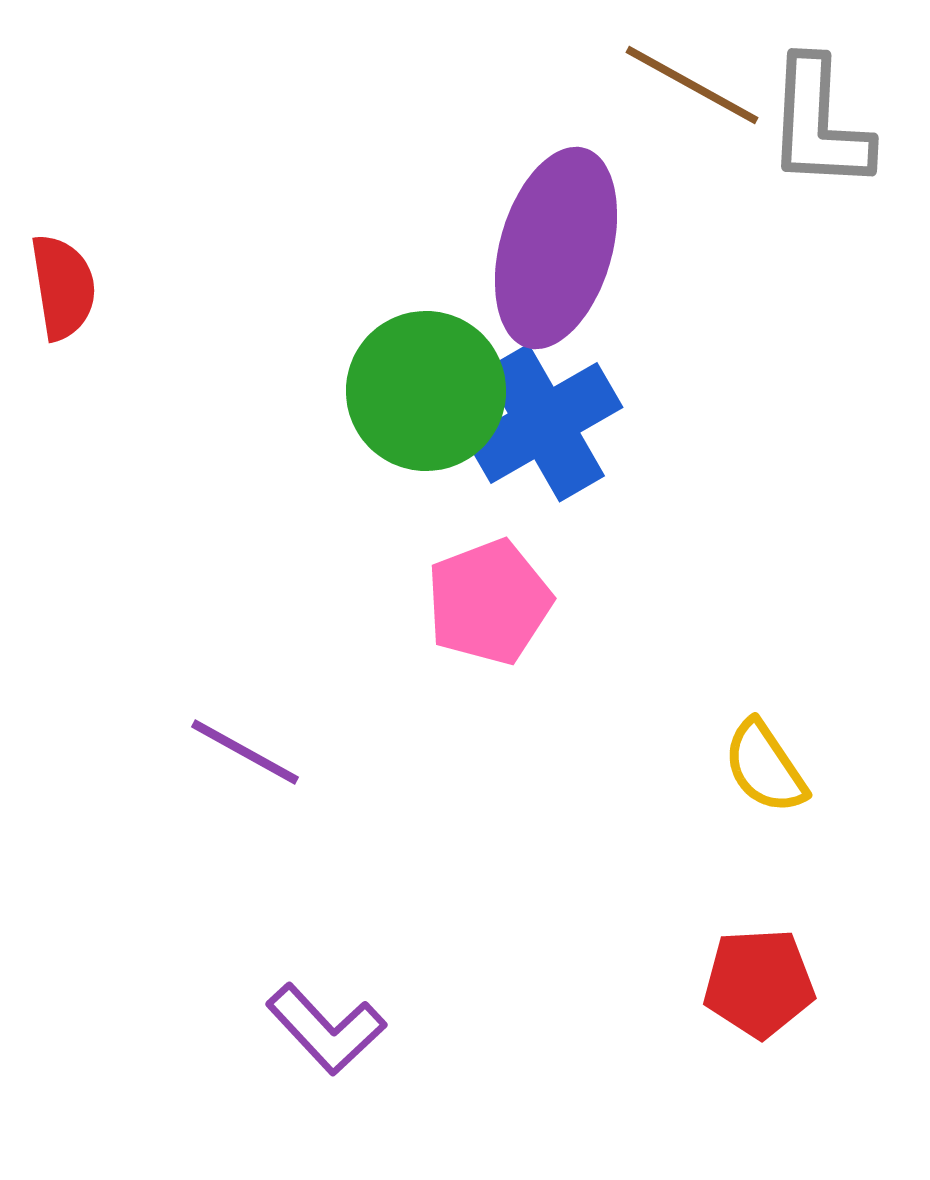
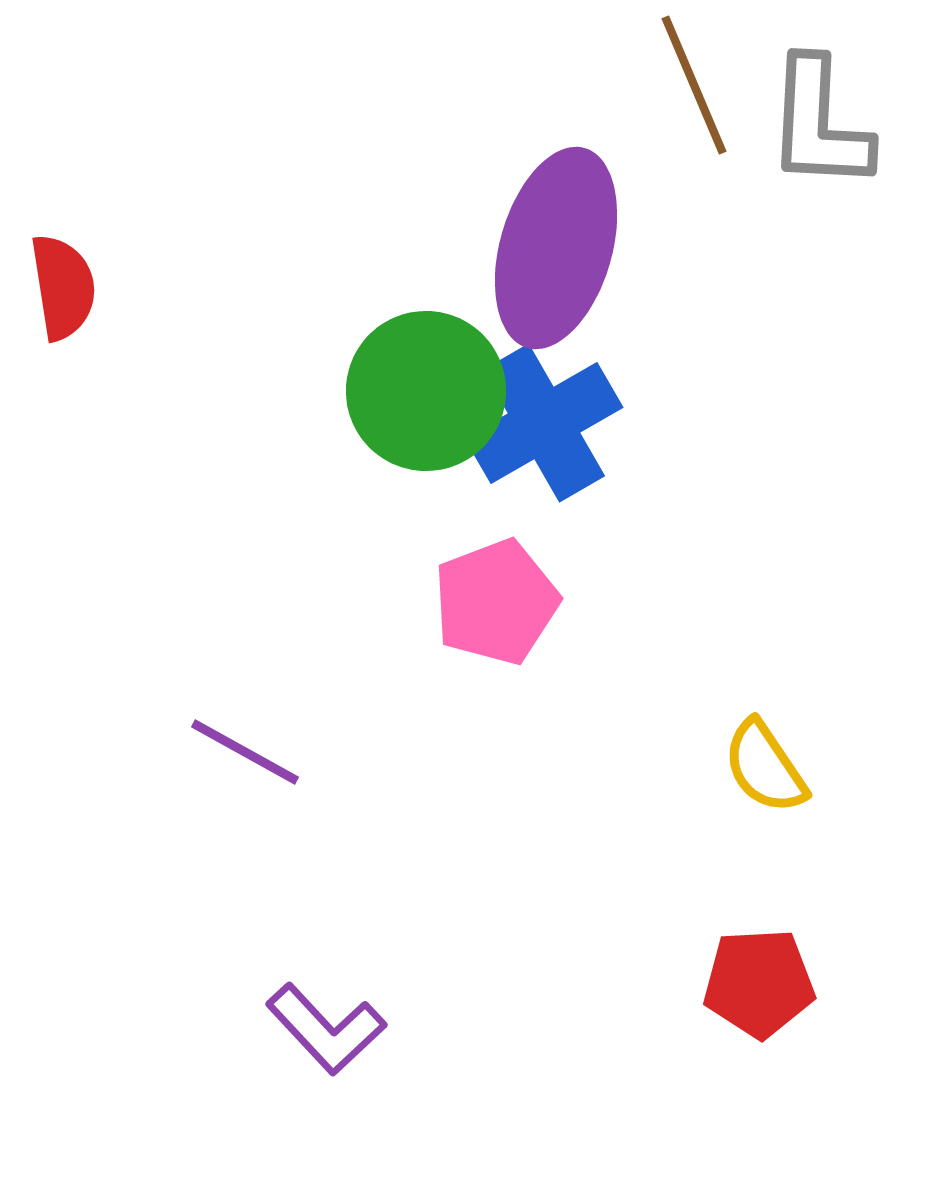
brown line: moved 2 px right; rotated 38 degrees clockwise
pink pentagon: moved 7 px right
